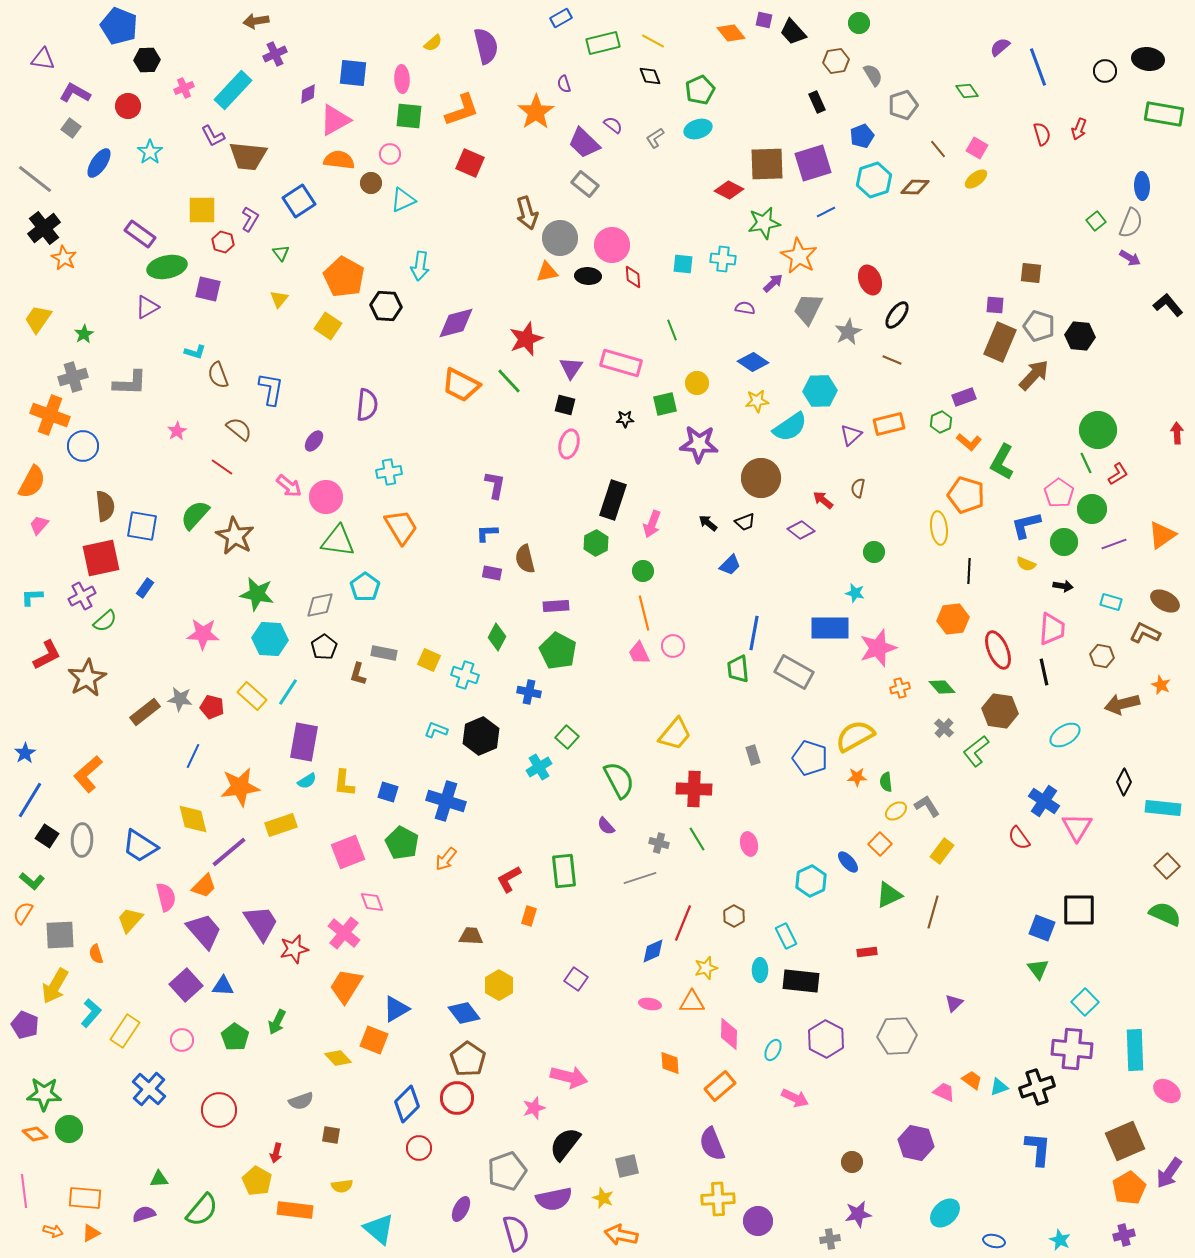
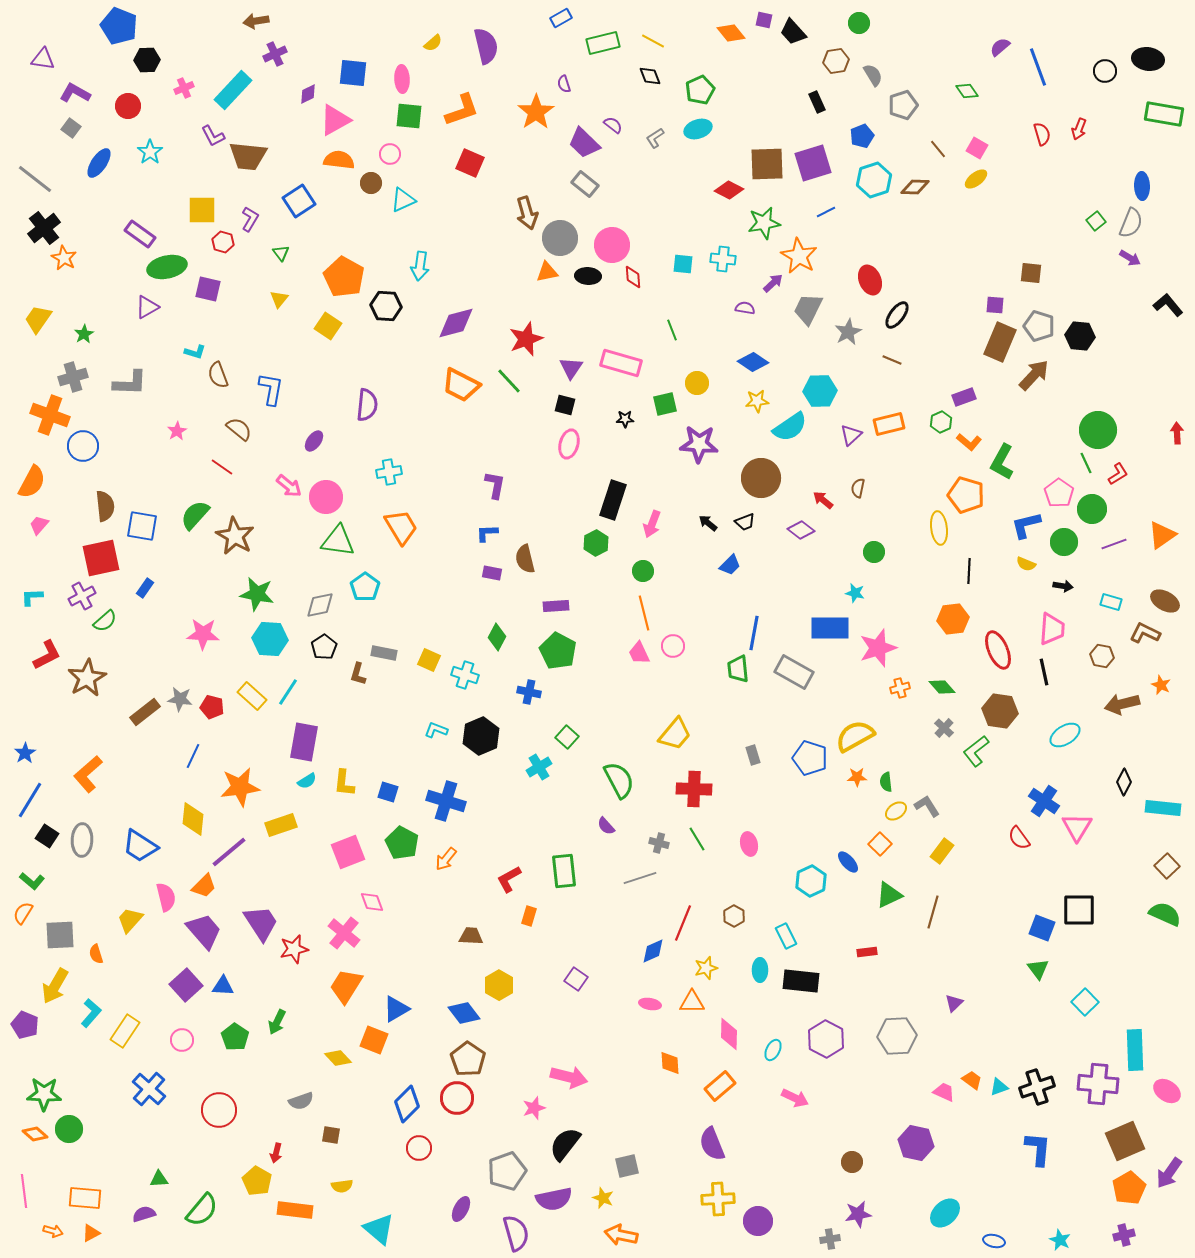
yellow diamond at (193, 819): rotated 20 degrees clockwise
purple cross at (1072, 1049): moved 26 px right, 35 px down
